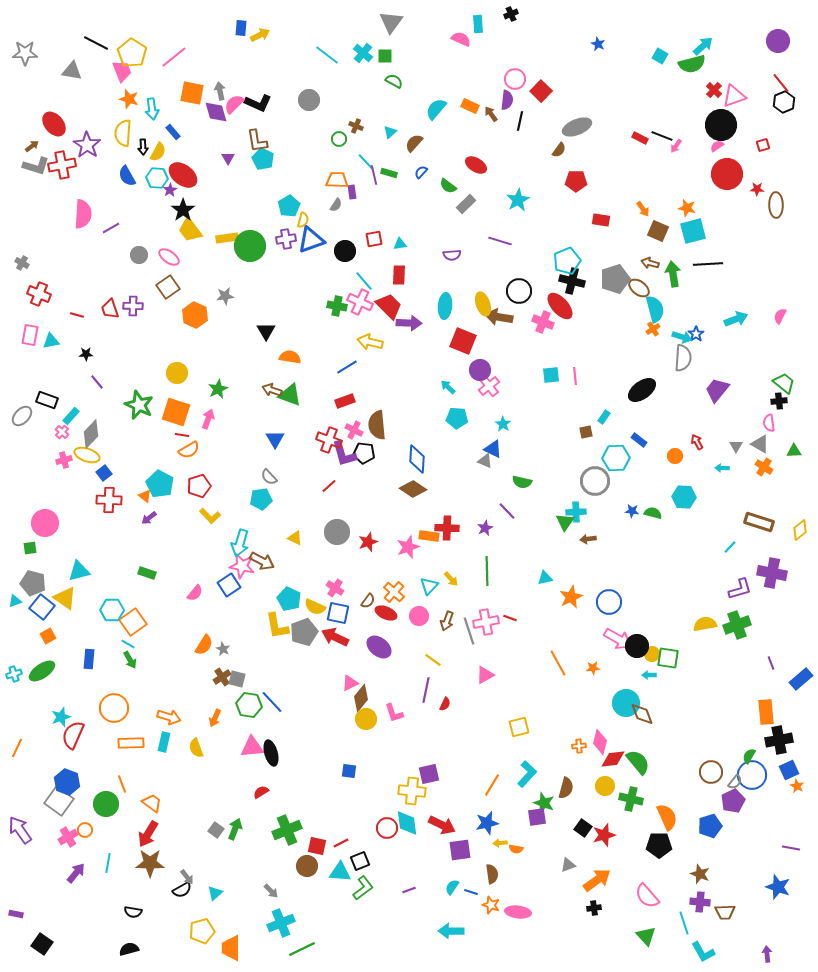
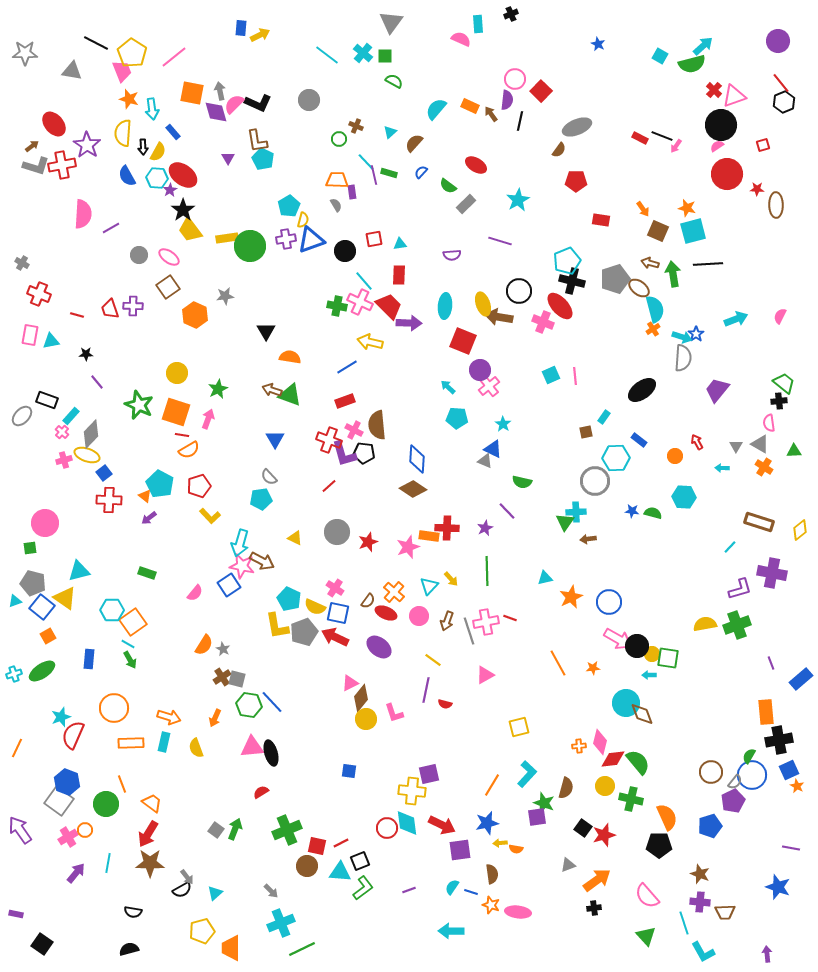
gray semicircle at (336, 205): rotated 64 degrees counterclockwise
cyan square at (551, 375): rotated 18 degrees counterclockwise
red semicircle at (445, 704): rotated 80 degrees clockwise
